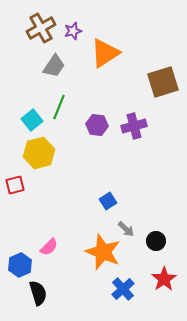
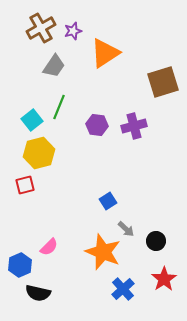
red square: moved 10 px right
black semicircle: rotated 120 degrees clockwise
